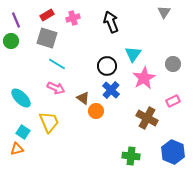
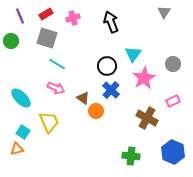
red rectangle: moved 1 px left, 1 px up
purple line: moved 4 px right, 4 px up
